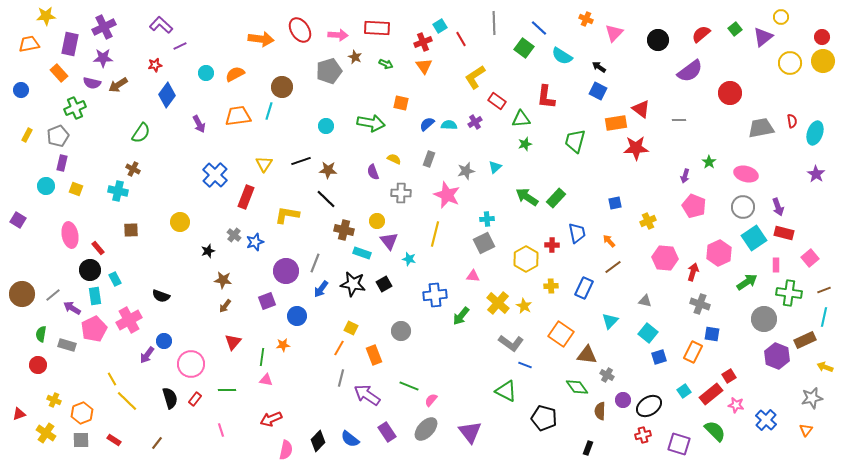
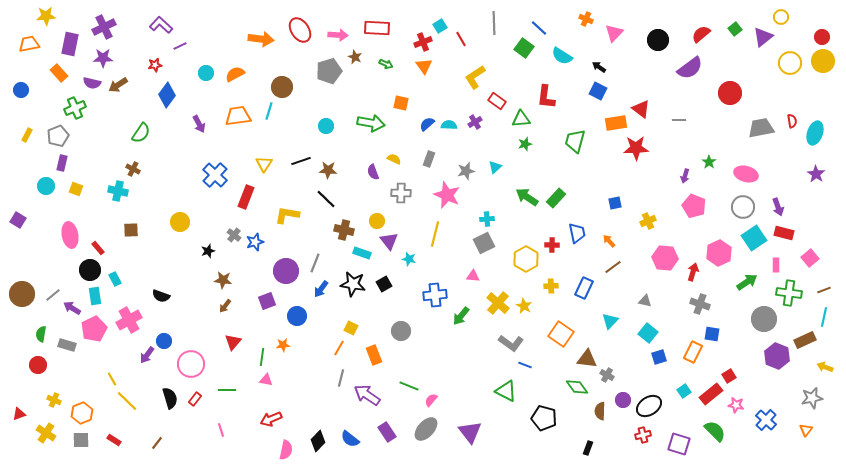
purple semicircle at (690, 71): moved 3 px up
brown triangle at (587, 355): moved 4 px down
